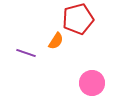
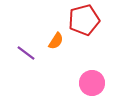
red pentagon: moved 6 px right, 1 px down
purple line: rotated 18 degrees clockwise
